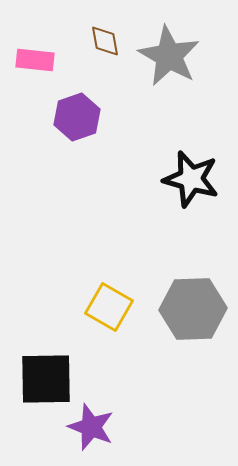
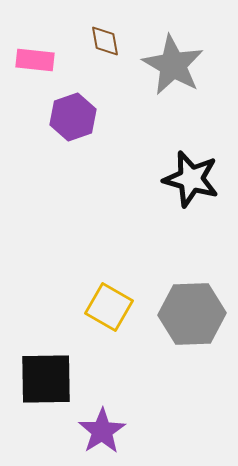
gray star: moved 4 px right, 9 px down
purple hexagon: moved 4 px left
gray hexagon: moved 1 px left, 5 px down
purple star: moved 11 px right, 4 px down; rotated 18 degrees clockwise
